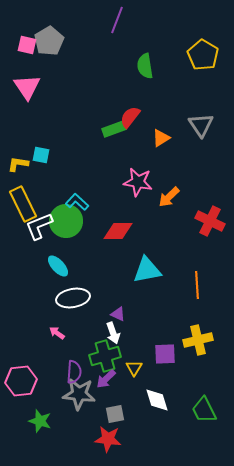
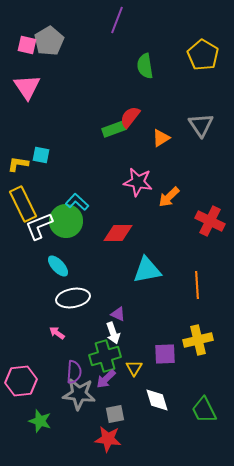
red diamond: moved 2 px down
